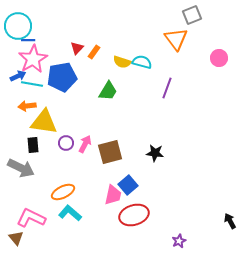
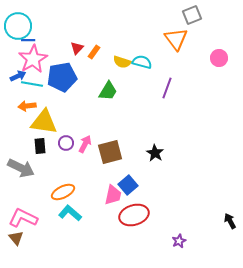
black rectangle: moved 7 px right, 1 px down
black star: rotated 24 degrees clockwise
pink L-shape: moved 8 px left
